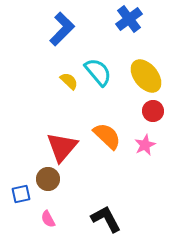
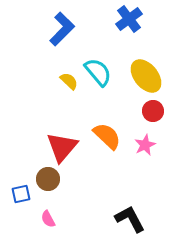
black L-shape: moved 24 px right
